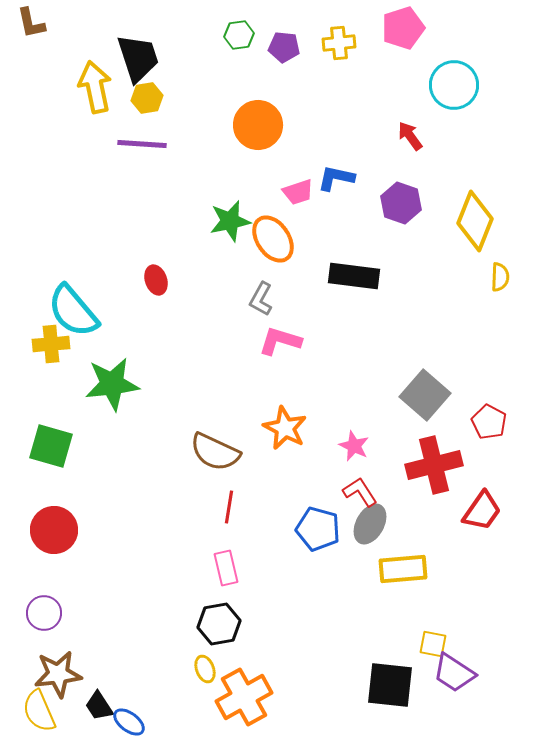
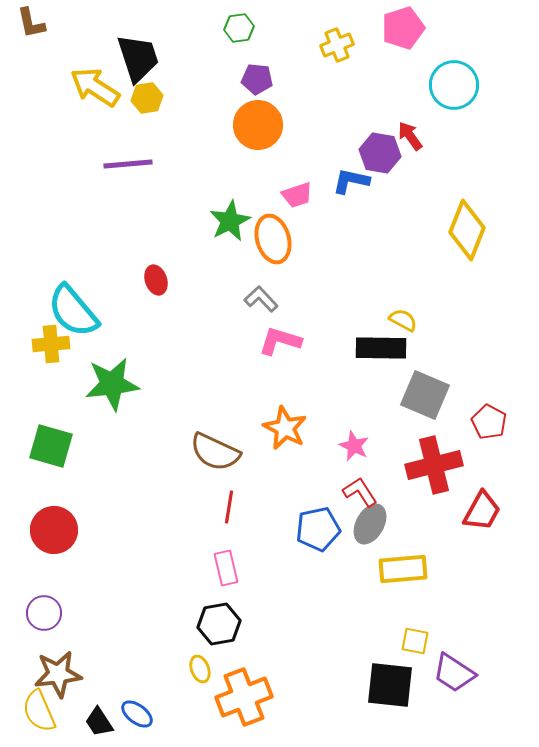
green hexagon at (239, 35): moved 7 px up
yellow cross at (339, 43): moved 2 px left, 2 px down; rotated 16 degrees counterclockwise
purple pentagon at (284, 47): moved 27 px left, 32 px down
yellow arrow at (95, 87): rotated 45 degrees counterclockwise
purple line at (142, 144): moved 14 px left, 20 px down; rotated 9 degrees counterclockwise
blue L-shape at (336, 178): moved 15 px right, 3 px down
pink trapezoid at (298, 192): moved 1 px left, 3 px down
purple hexagon at (401, 203): moved 21 px left, 50 px up; rotated 9 degrees counterclockwise
green star at (230, 221): rotated 15 degrees counterclockwise
yellow diamond at (475, 221): moved 8 px left, 9 px down
orange ellipse at (273, 239): rotated 18 degrees clockwise
black rectangle at (354, 276): moved 27 px right, 72 px down; rotated 6 degrees counterclockwise
yellow semicircle at (500, 277): moved 97 px left, 43 px down; rotated 64 degrees counterclockwise
gray L-shape at (261, 299): rotated 108 degrees clockwise
gray square at (425, 395): rotated 18 degrees counterclockwise
red trapezoid at (482, 511): rotated 6 degrees counterclockwise
blue pentagon at (318, 529): rotated 27 degrees counterclockwise
yellow square at (433, 644): moved 18 px left, 3 px up
yellow ellipse at (205, 669): moved 5 px left
orange cross at (244, 697): rotated 8 degrees clockwise
black trapezoid at (99, 706): moved 16 px down
blue ellipse at (129, 722): moved 8 px right, 8 px up
